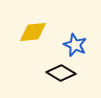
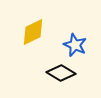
yellow diamond: rotated 20 degrees counterclockwise
